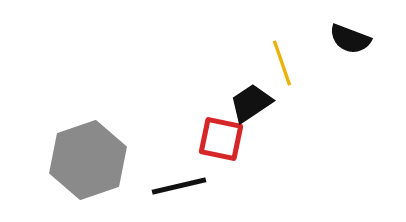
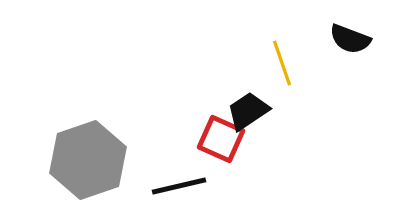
black trapezoid: moved 3 px left, 8 px down
red square: rotated 12 degrees clockwise
